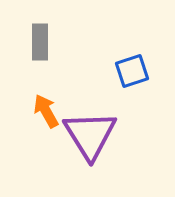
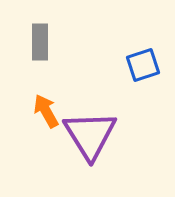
blue square: moved 11 px right, 6 px up
